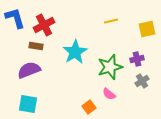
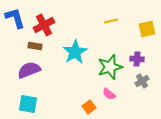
brown rectangle: moved 1 px left
purple cross: rotated 16 degrees clockwise
